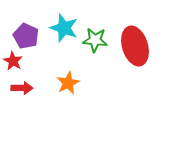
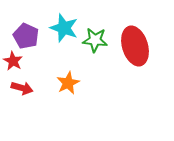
red arrow: rotated 15 degrees clockwise
